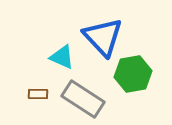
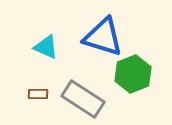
blue triangle: rotated 30 degrees counterclockwise
cyan triangle: moved 16 px left, 10 px up
green hexagon: rotated 12 degrees counterclockwise
